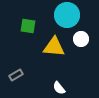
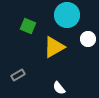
green square: rotated 14 degrees clockwise
white circle: moved 7 px right
yellow triangle: rotated 35 degrees counterclockwise
gray rectangle: moved 2 px right
